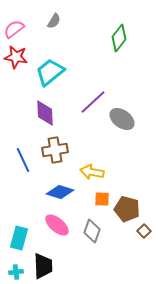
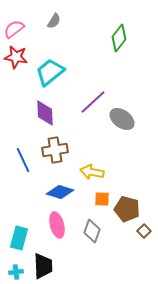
pink ellipse: rotated 35 degrees clockwise
